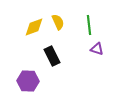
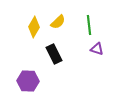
yellow semicircle: rotated 70 degrees clockwise
yellow diamond: rotated 40 degrees counterclockwise
black rectangle: moved 2 px right, 2 px up
